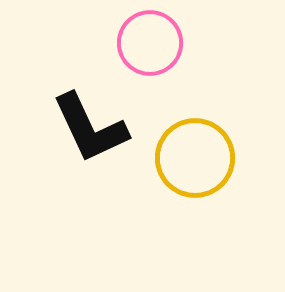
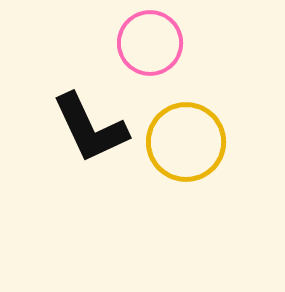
yellow circle: moved 9 px left, 16 px up
